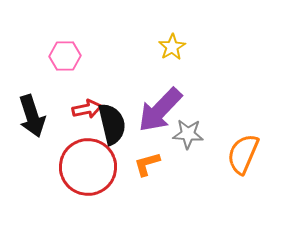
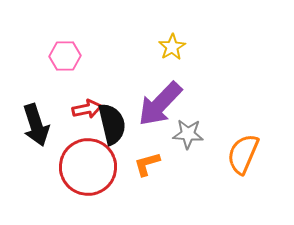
purple arrow: moved 6 px up
black arrow: moved 4 px right, 9 px down
